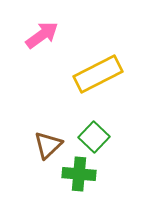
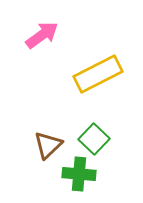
green square: moved 2 px down
